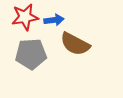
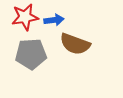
brown semicircle: rotated 8 degrees counterclockwise
